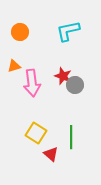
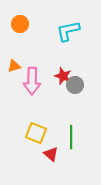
orange circle: moved 8 px up
pink arrow: moved 2 px up; rotated 8 degrees clockwise
yellow square: rotated 10 degrees counterclockwise
